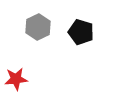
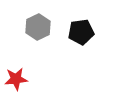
black pentagon: rotated 25 degrees counterclockwise
